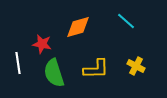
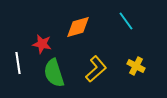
cyan line: rotated 12 degrees clockwise
yellow L-shape: rotated 40 degrees counterclockwise
